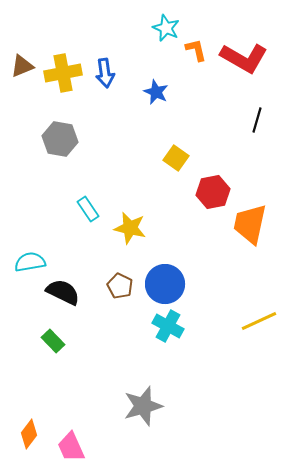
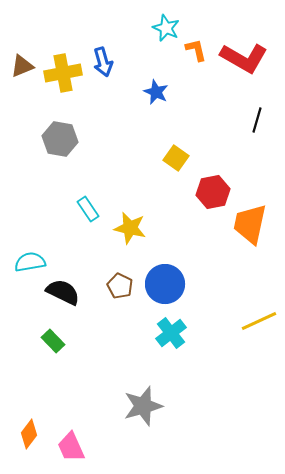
blue arrow: moved 2 px left, 11 px up; rotated 8 degrees counterclockwise
cyan cross: moved 3 px right, 7 px down; rotated 24 degrees clockwise
